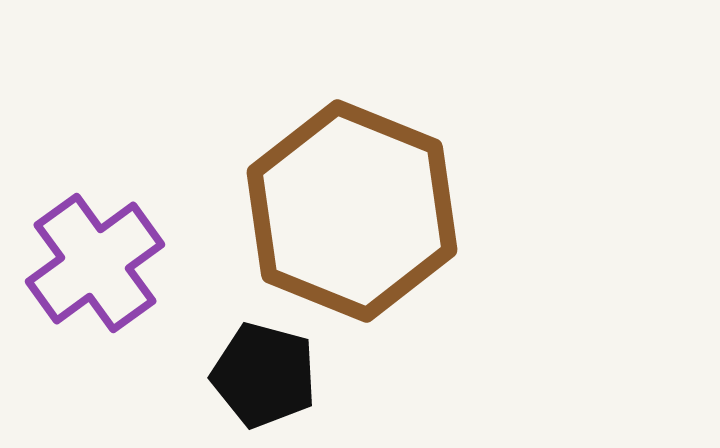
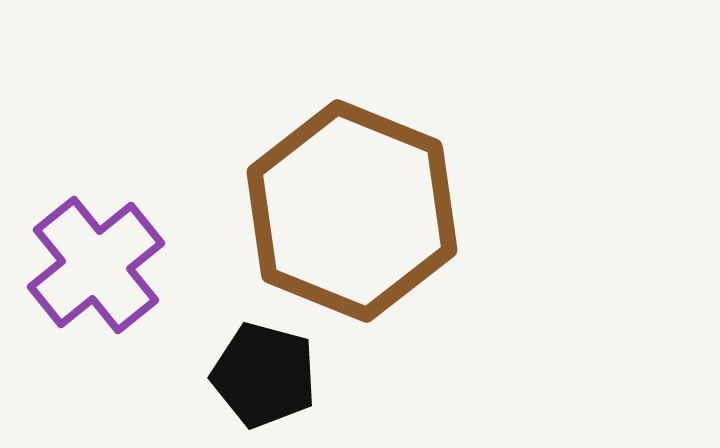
purple cross: moved 1 px right, 2 px down; rotated 3 degrees counterclockwise
